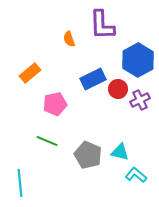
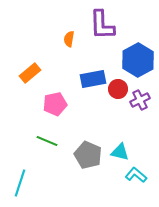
orange semicircle: rotated 28 degrees clockwise
blue rectangle: rotated 15 degrees clockwise
cyan line: rotated 24 degrees clockwise
